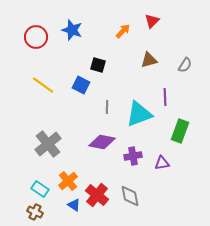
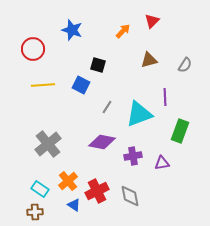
red circle: moved 3 px left, 12 px down
yellow line: rotated 40 degrees counterclockwise
gray line: rotated 32 degrees clockwise
red cross: moved 4 px up; rotated 25 degrees clockwise
brown cross: rotated 28 degrees counterclockwise
